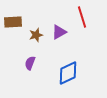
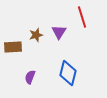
brown rectangle: moved 25 px down
purple triangle: rotated 28 degrees counterclockwise
purple semicircle: moved 14 px down
blue diamond: rotated 50 degrees counterclockwise
